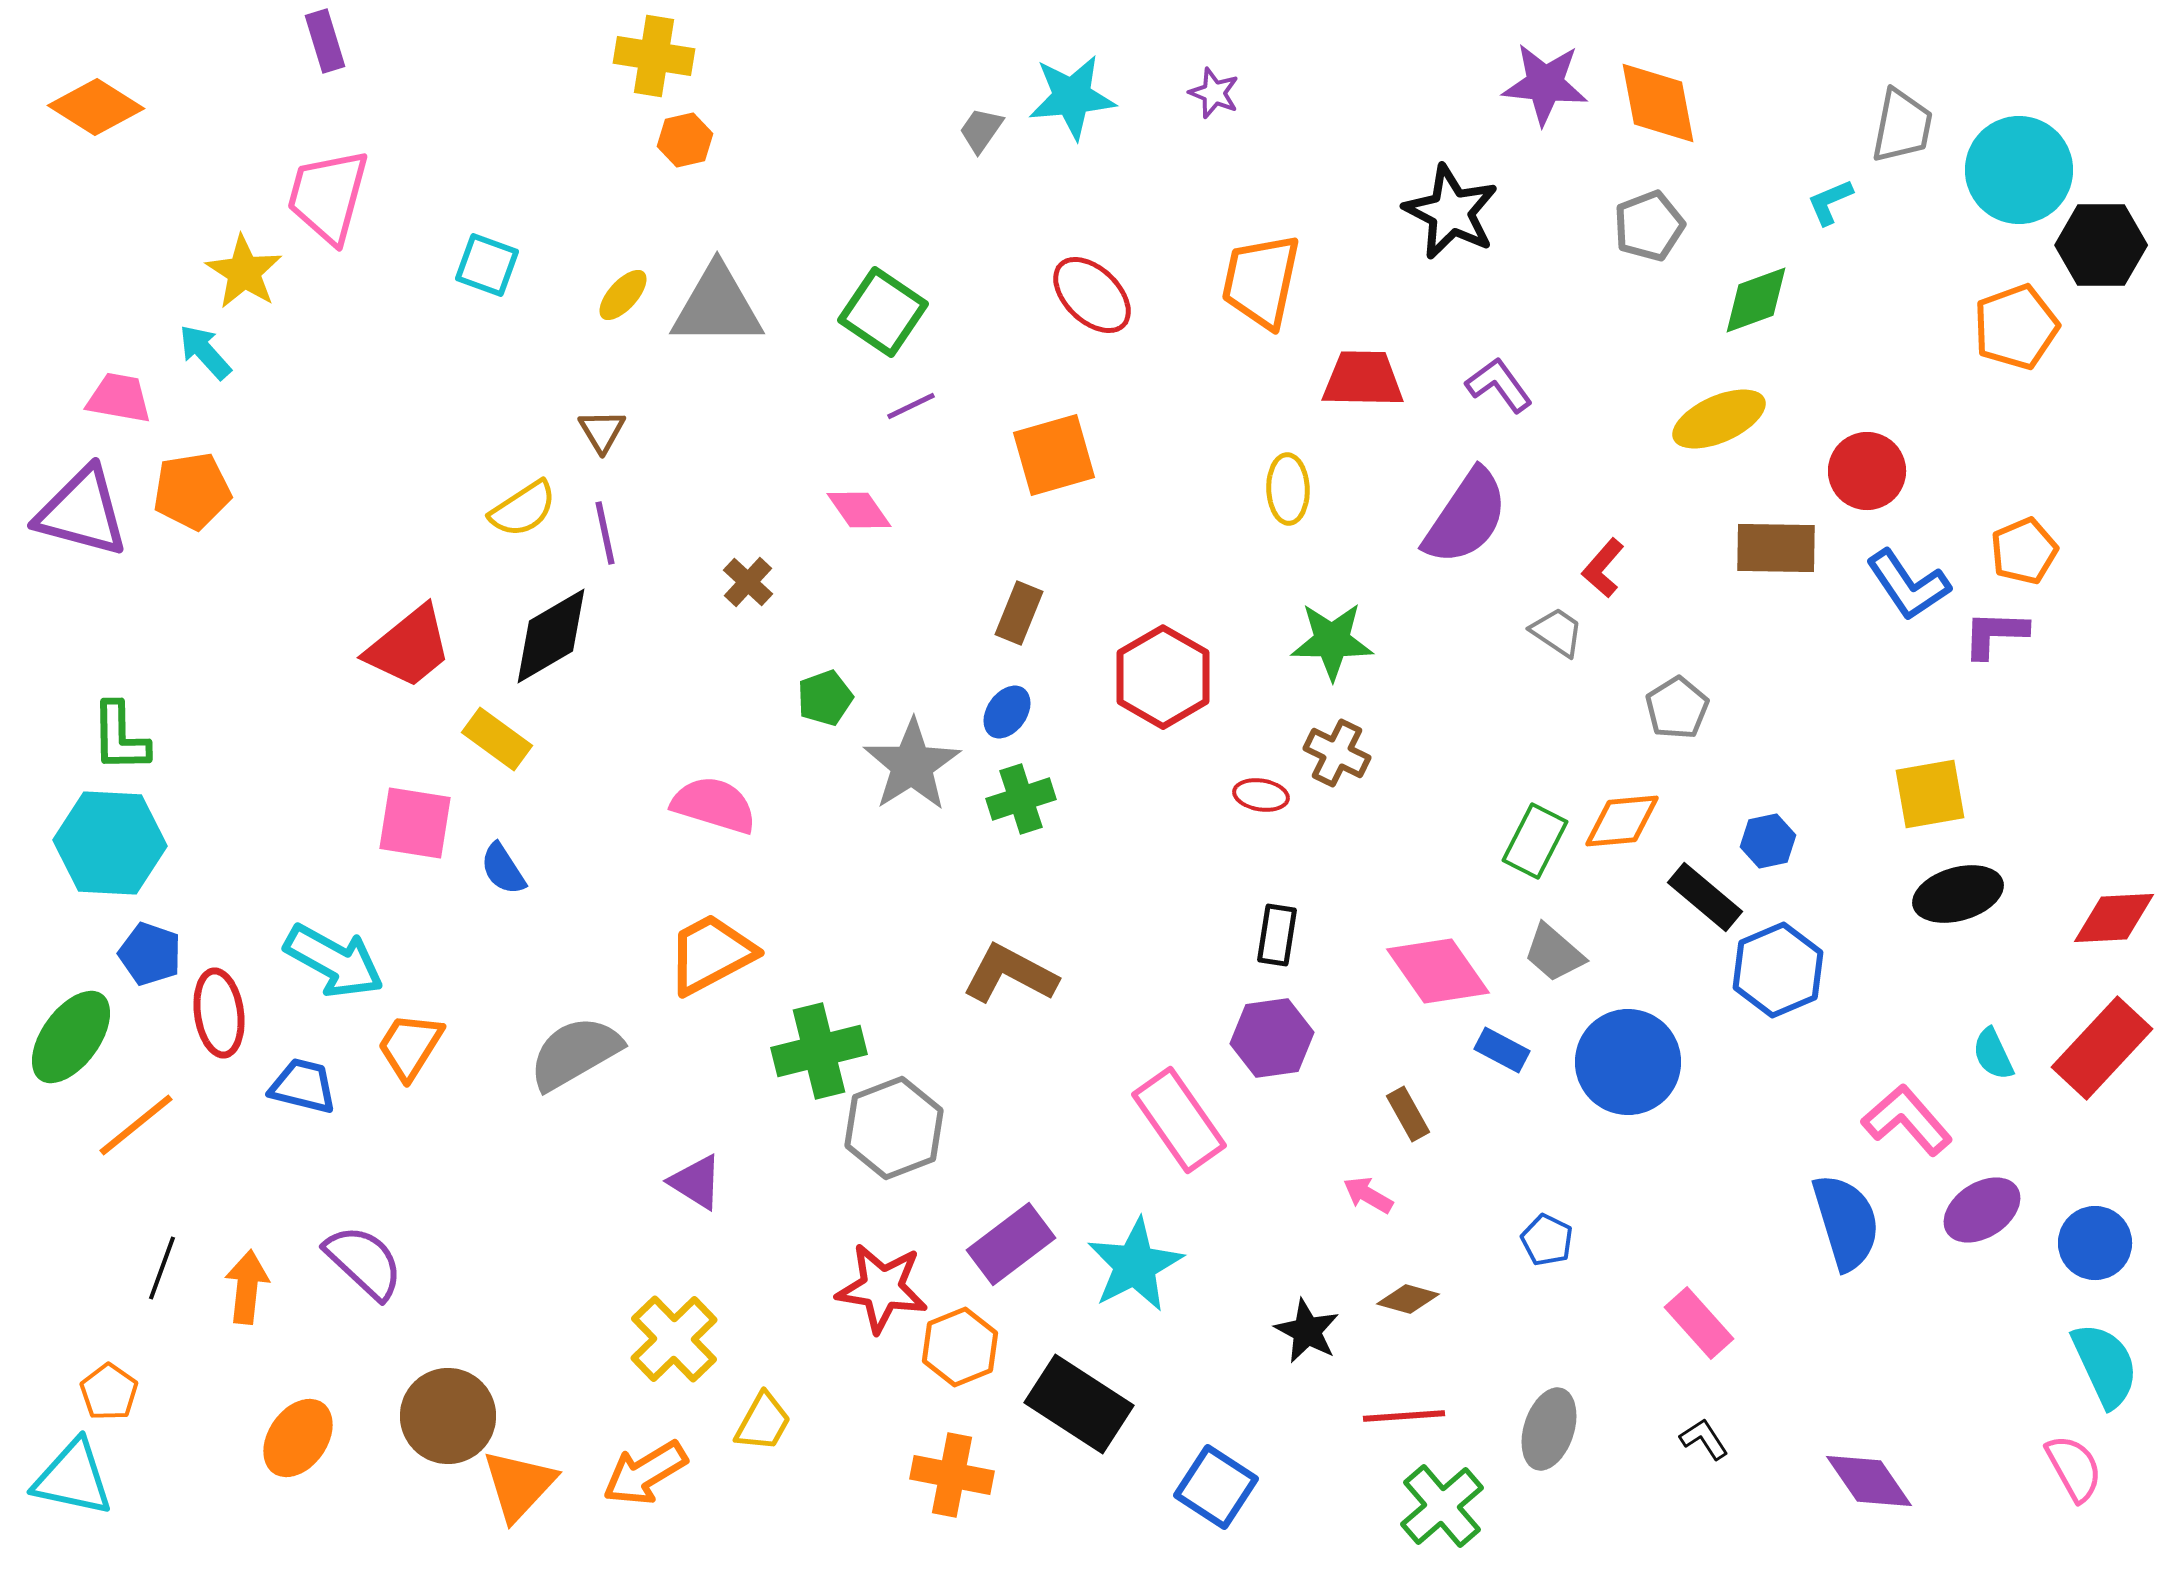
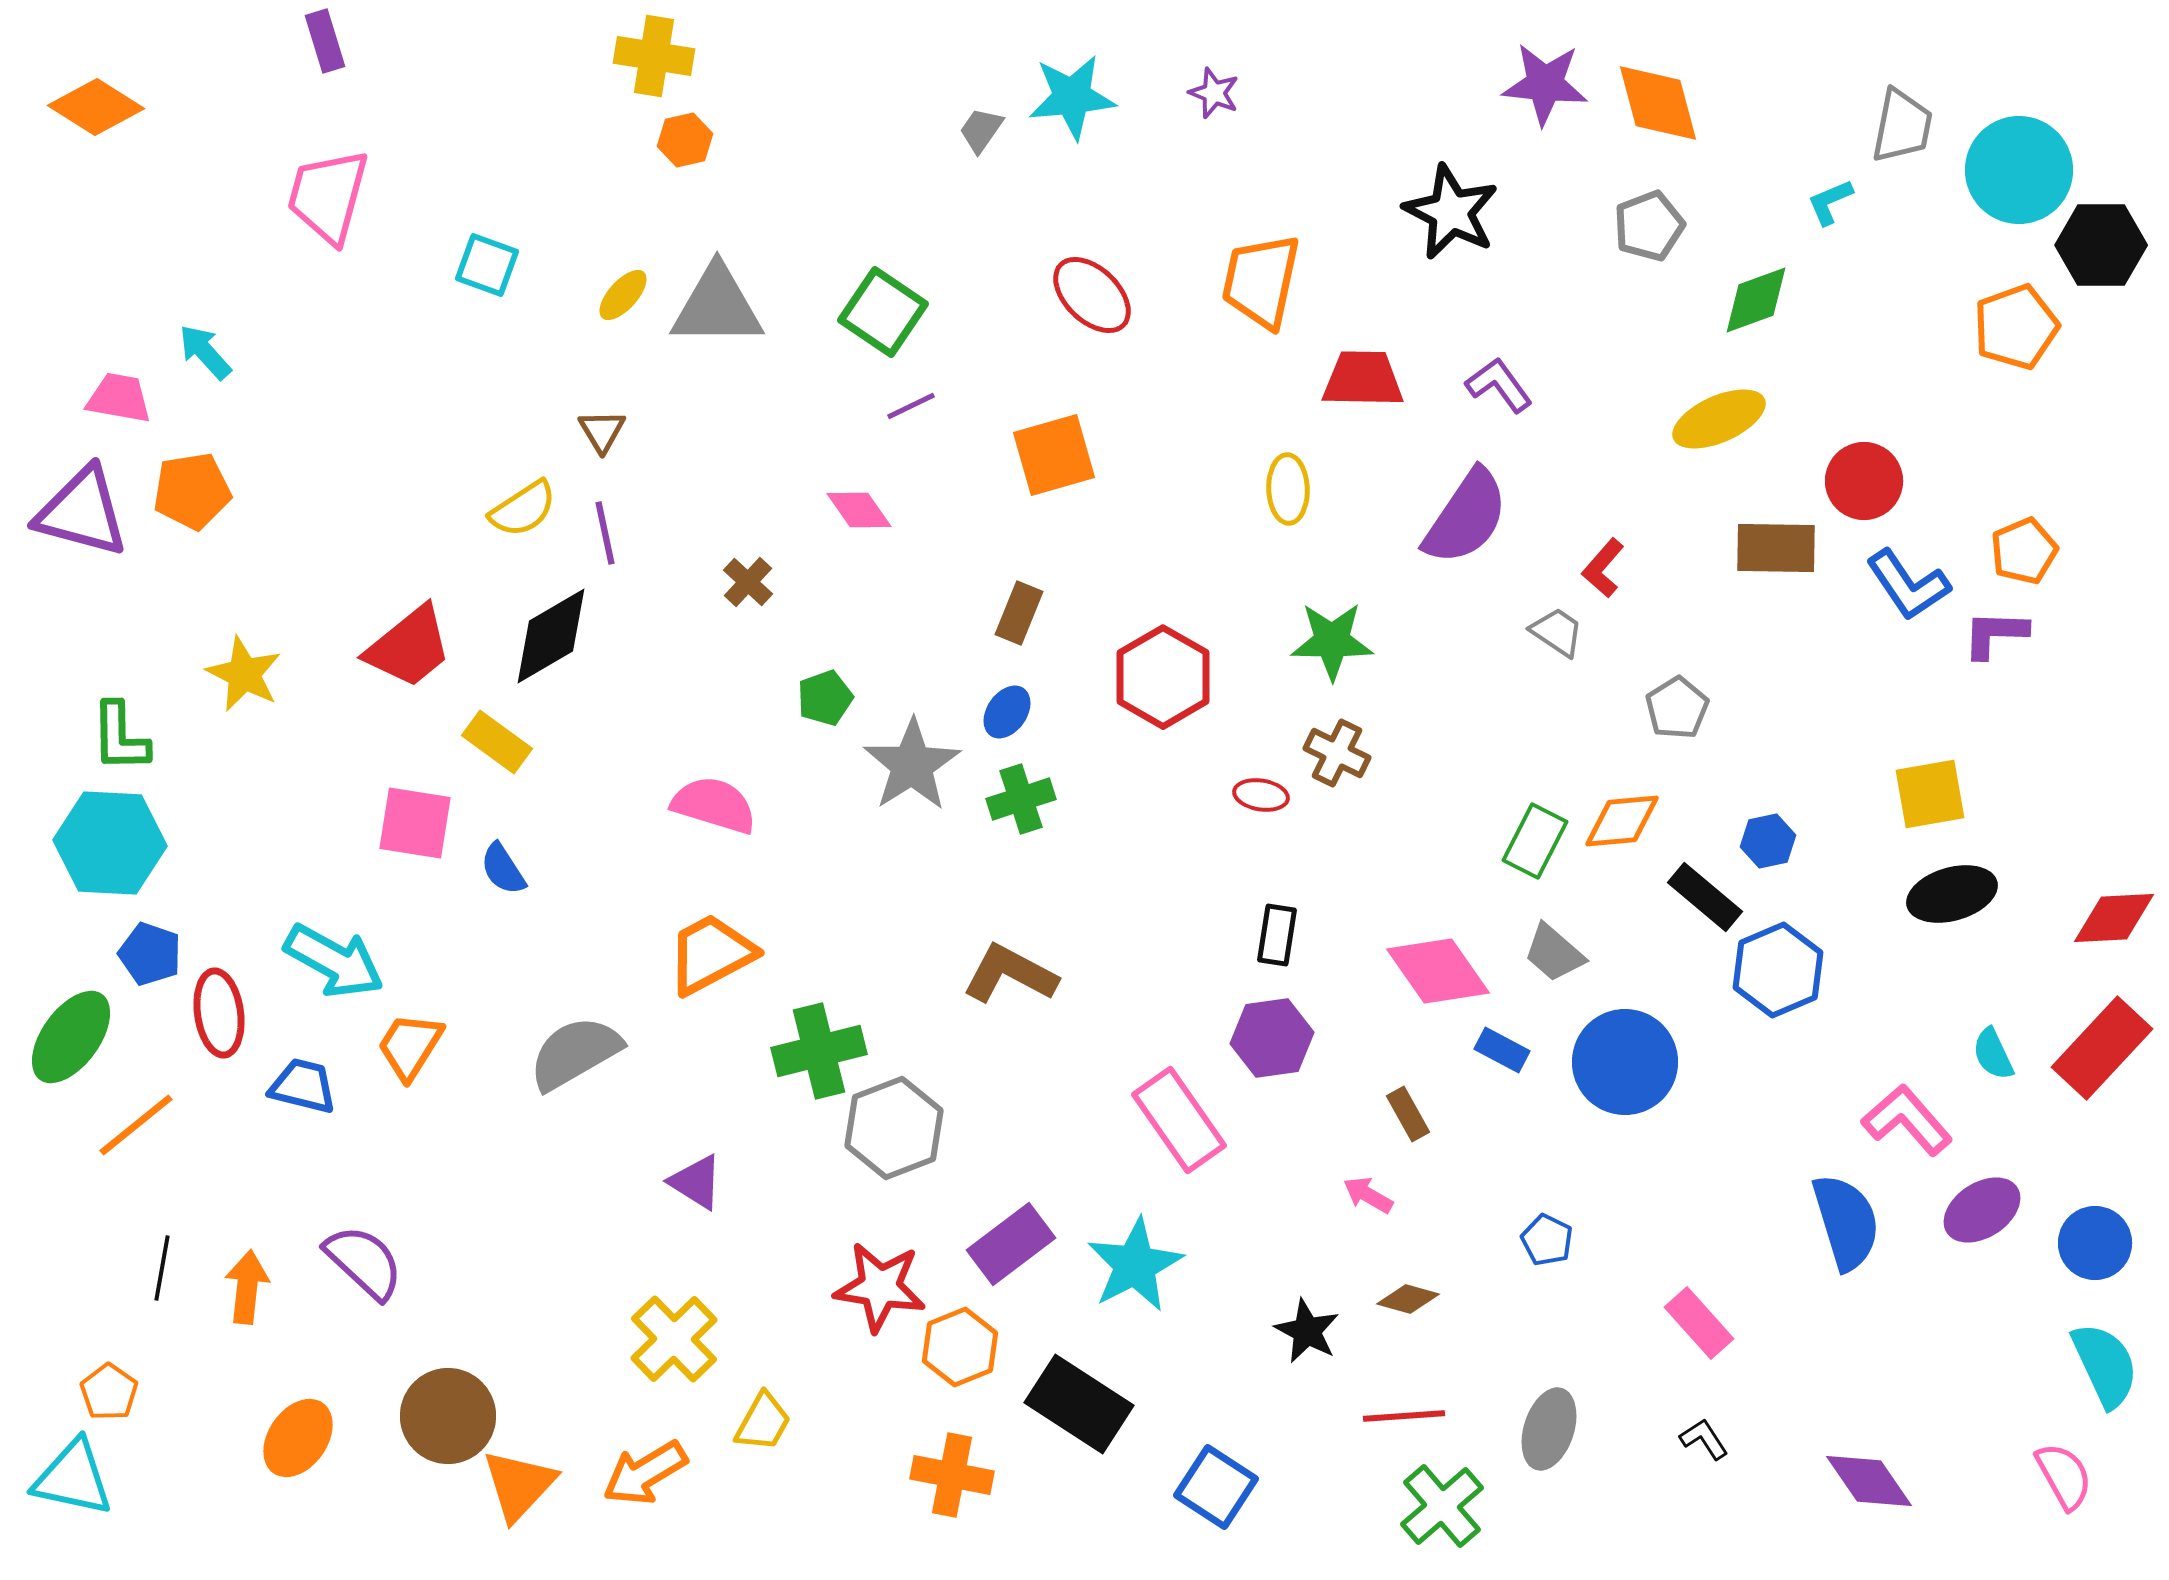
orange diamond at (1658, 103): rotated 4 degrees counterclockwise
yellow star at (244, 272): moved 402 px down; rotated 6 degrees counterclockwise
red circle at (1867, 471): moved 3 px left, 10 px down
yellow rectangle at (497, 739): moved 3 px down
black ellipse at (1958, 894): moved 6 px left
blue circle at (1628, 1062): moved 3 px left
black line at (162, 1268): rotated 10 degrees counterclockwise
red star at (882, 1288): moved 2 px left, 1 px up
pink semicircle at (2074, 1468): moved 10 px left, 8 px down
